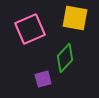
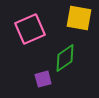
yellow square: moved 4 px right
green diamond: rotated 12 degrees clockwise
